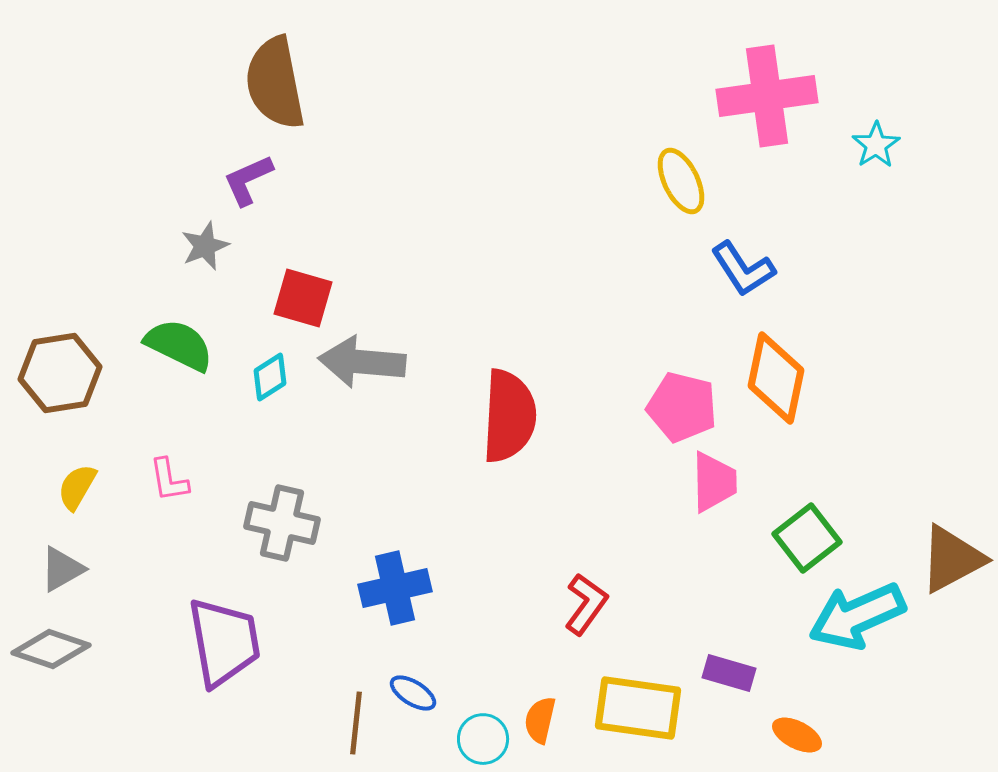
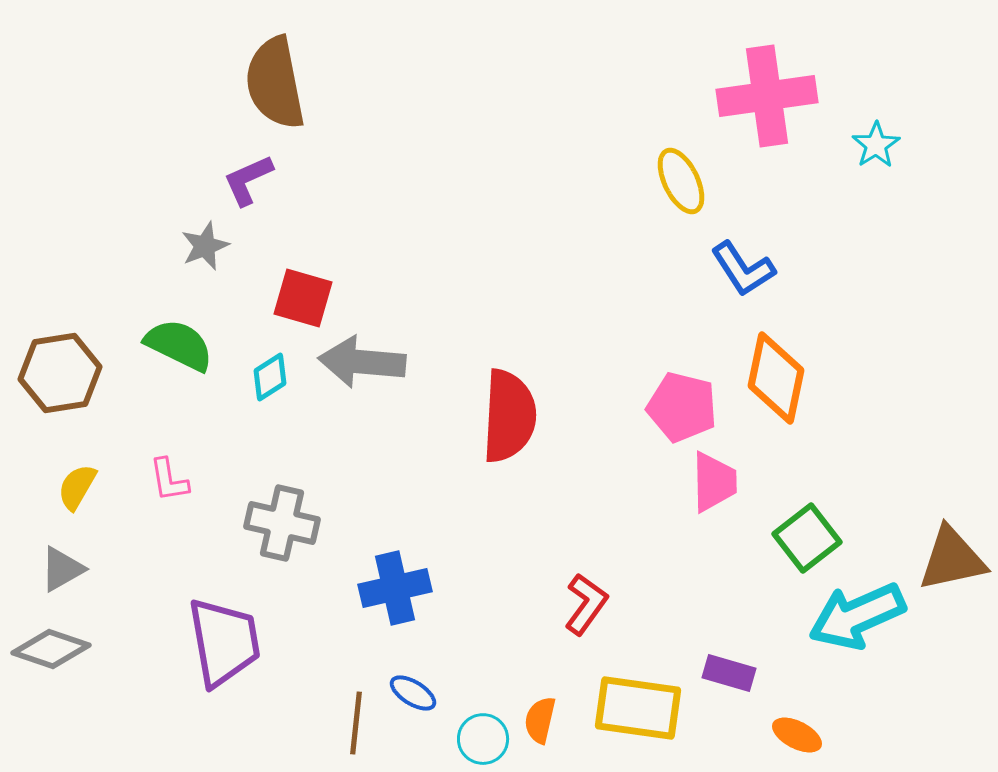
brown triangle: rotated 16 degrees clockwise
